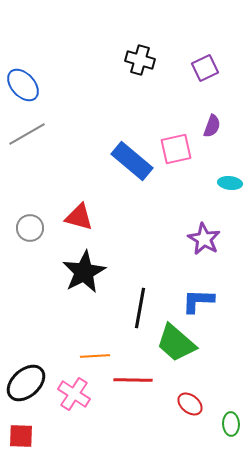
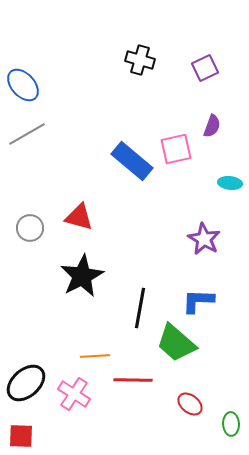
black star: moved 2 px left, 4 px down
